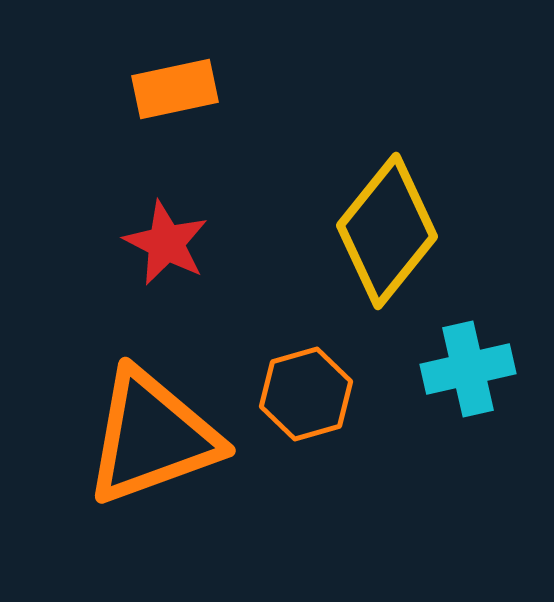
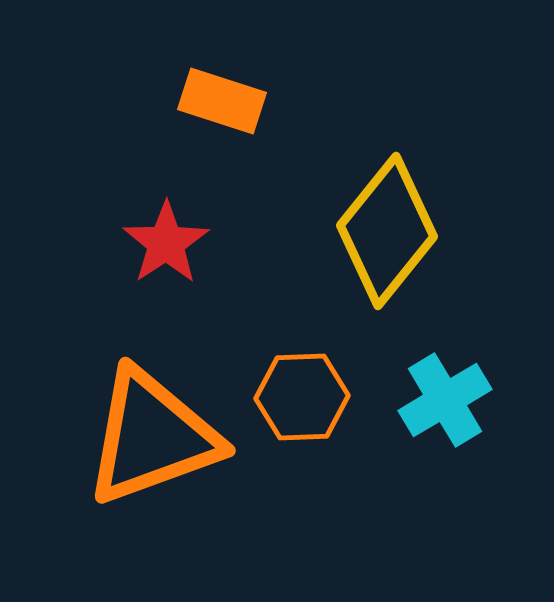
orange rectangle: moved 47 px right, 12 px down; rotated 30 degrees clockwise
red star: rotated 12 degrees clockwise
cyan cross: moved 23 px left, 31 px down; rotated 18 degrees counterclockwise
orange hexagon: moved 4 px left, 3 px down; rotated 14 degrees clockwise
